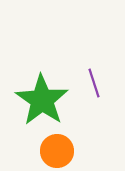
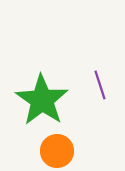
purple line: moved 6 px right, 2 px down
